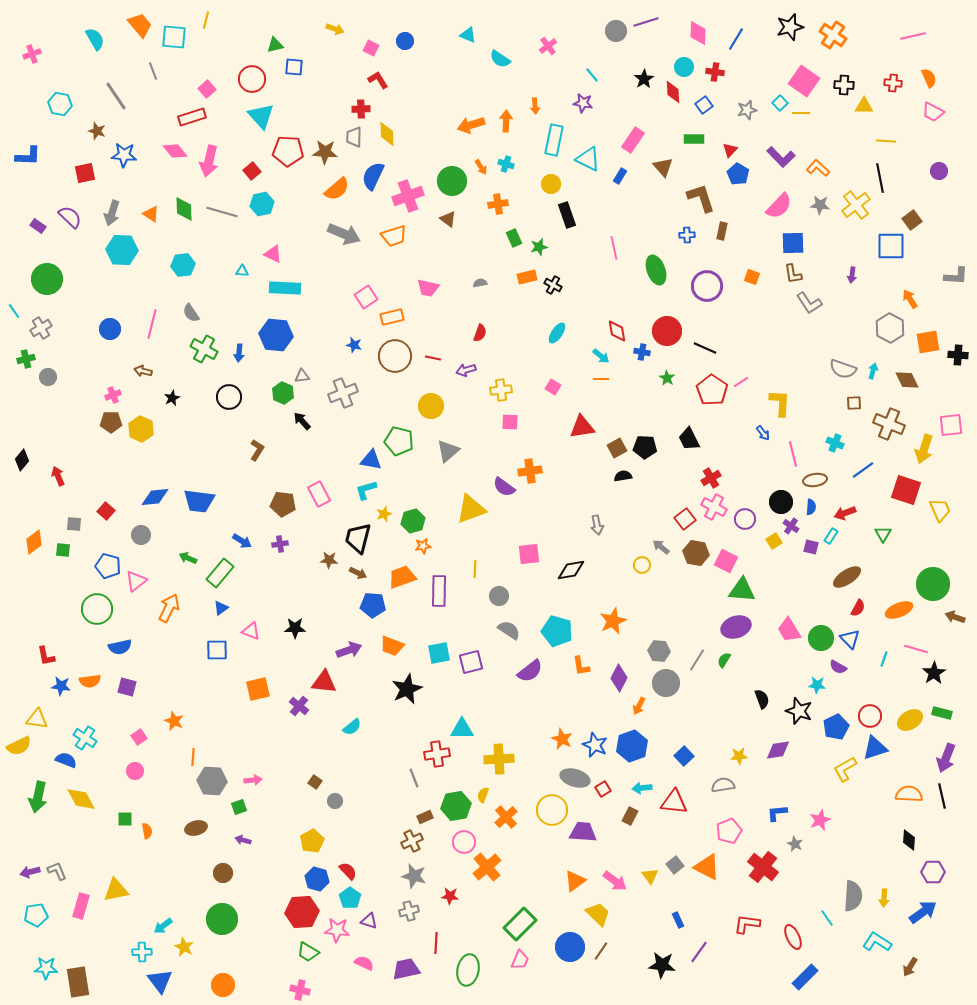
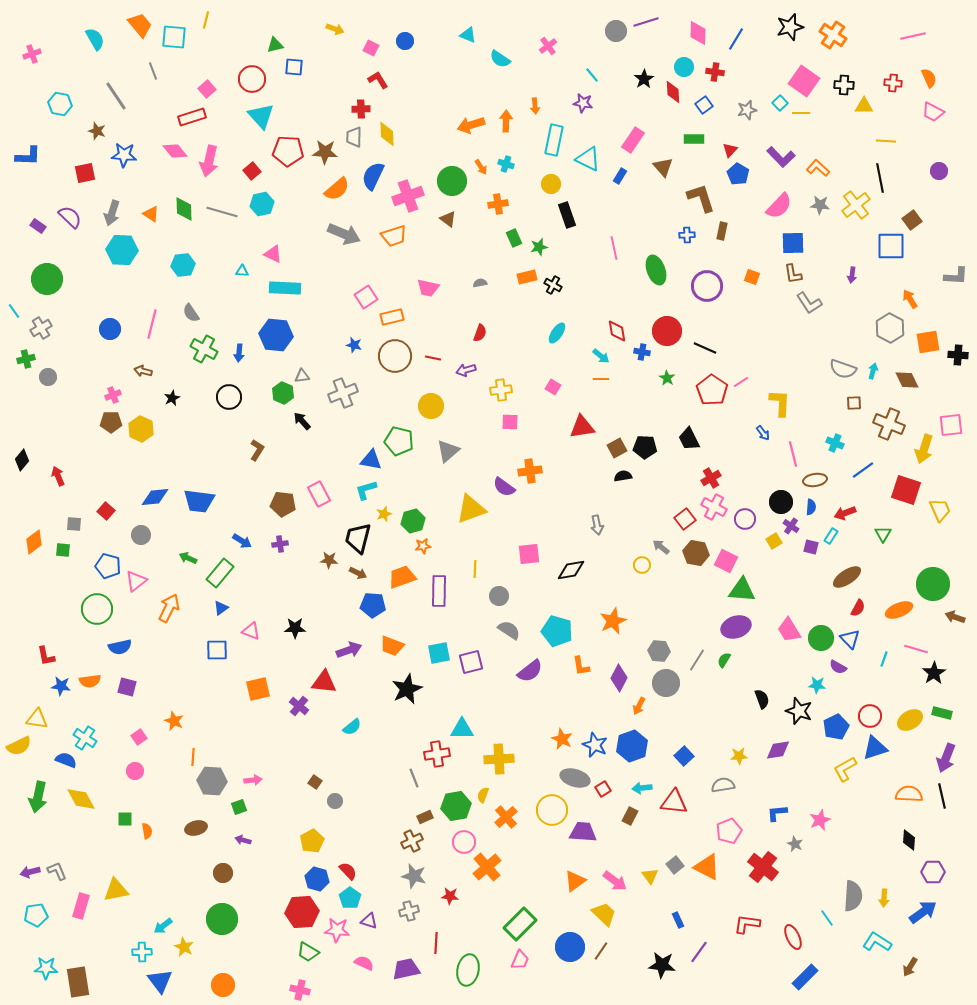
yellow trapezoid at (598, 914): moved 6 px right
